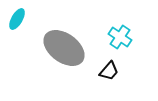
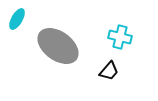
cyan cross: rotated 20 degrees counterclockwise
gray ellipse: moved 6 px left, 2 px up
